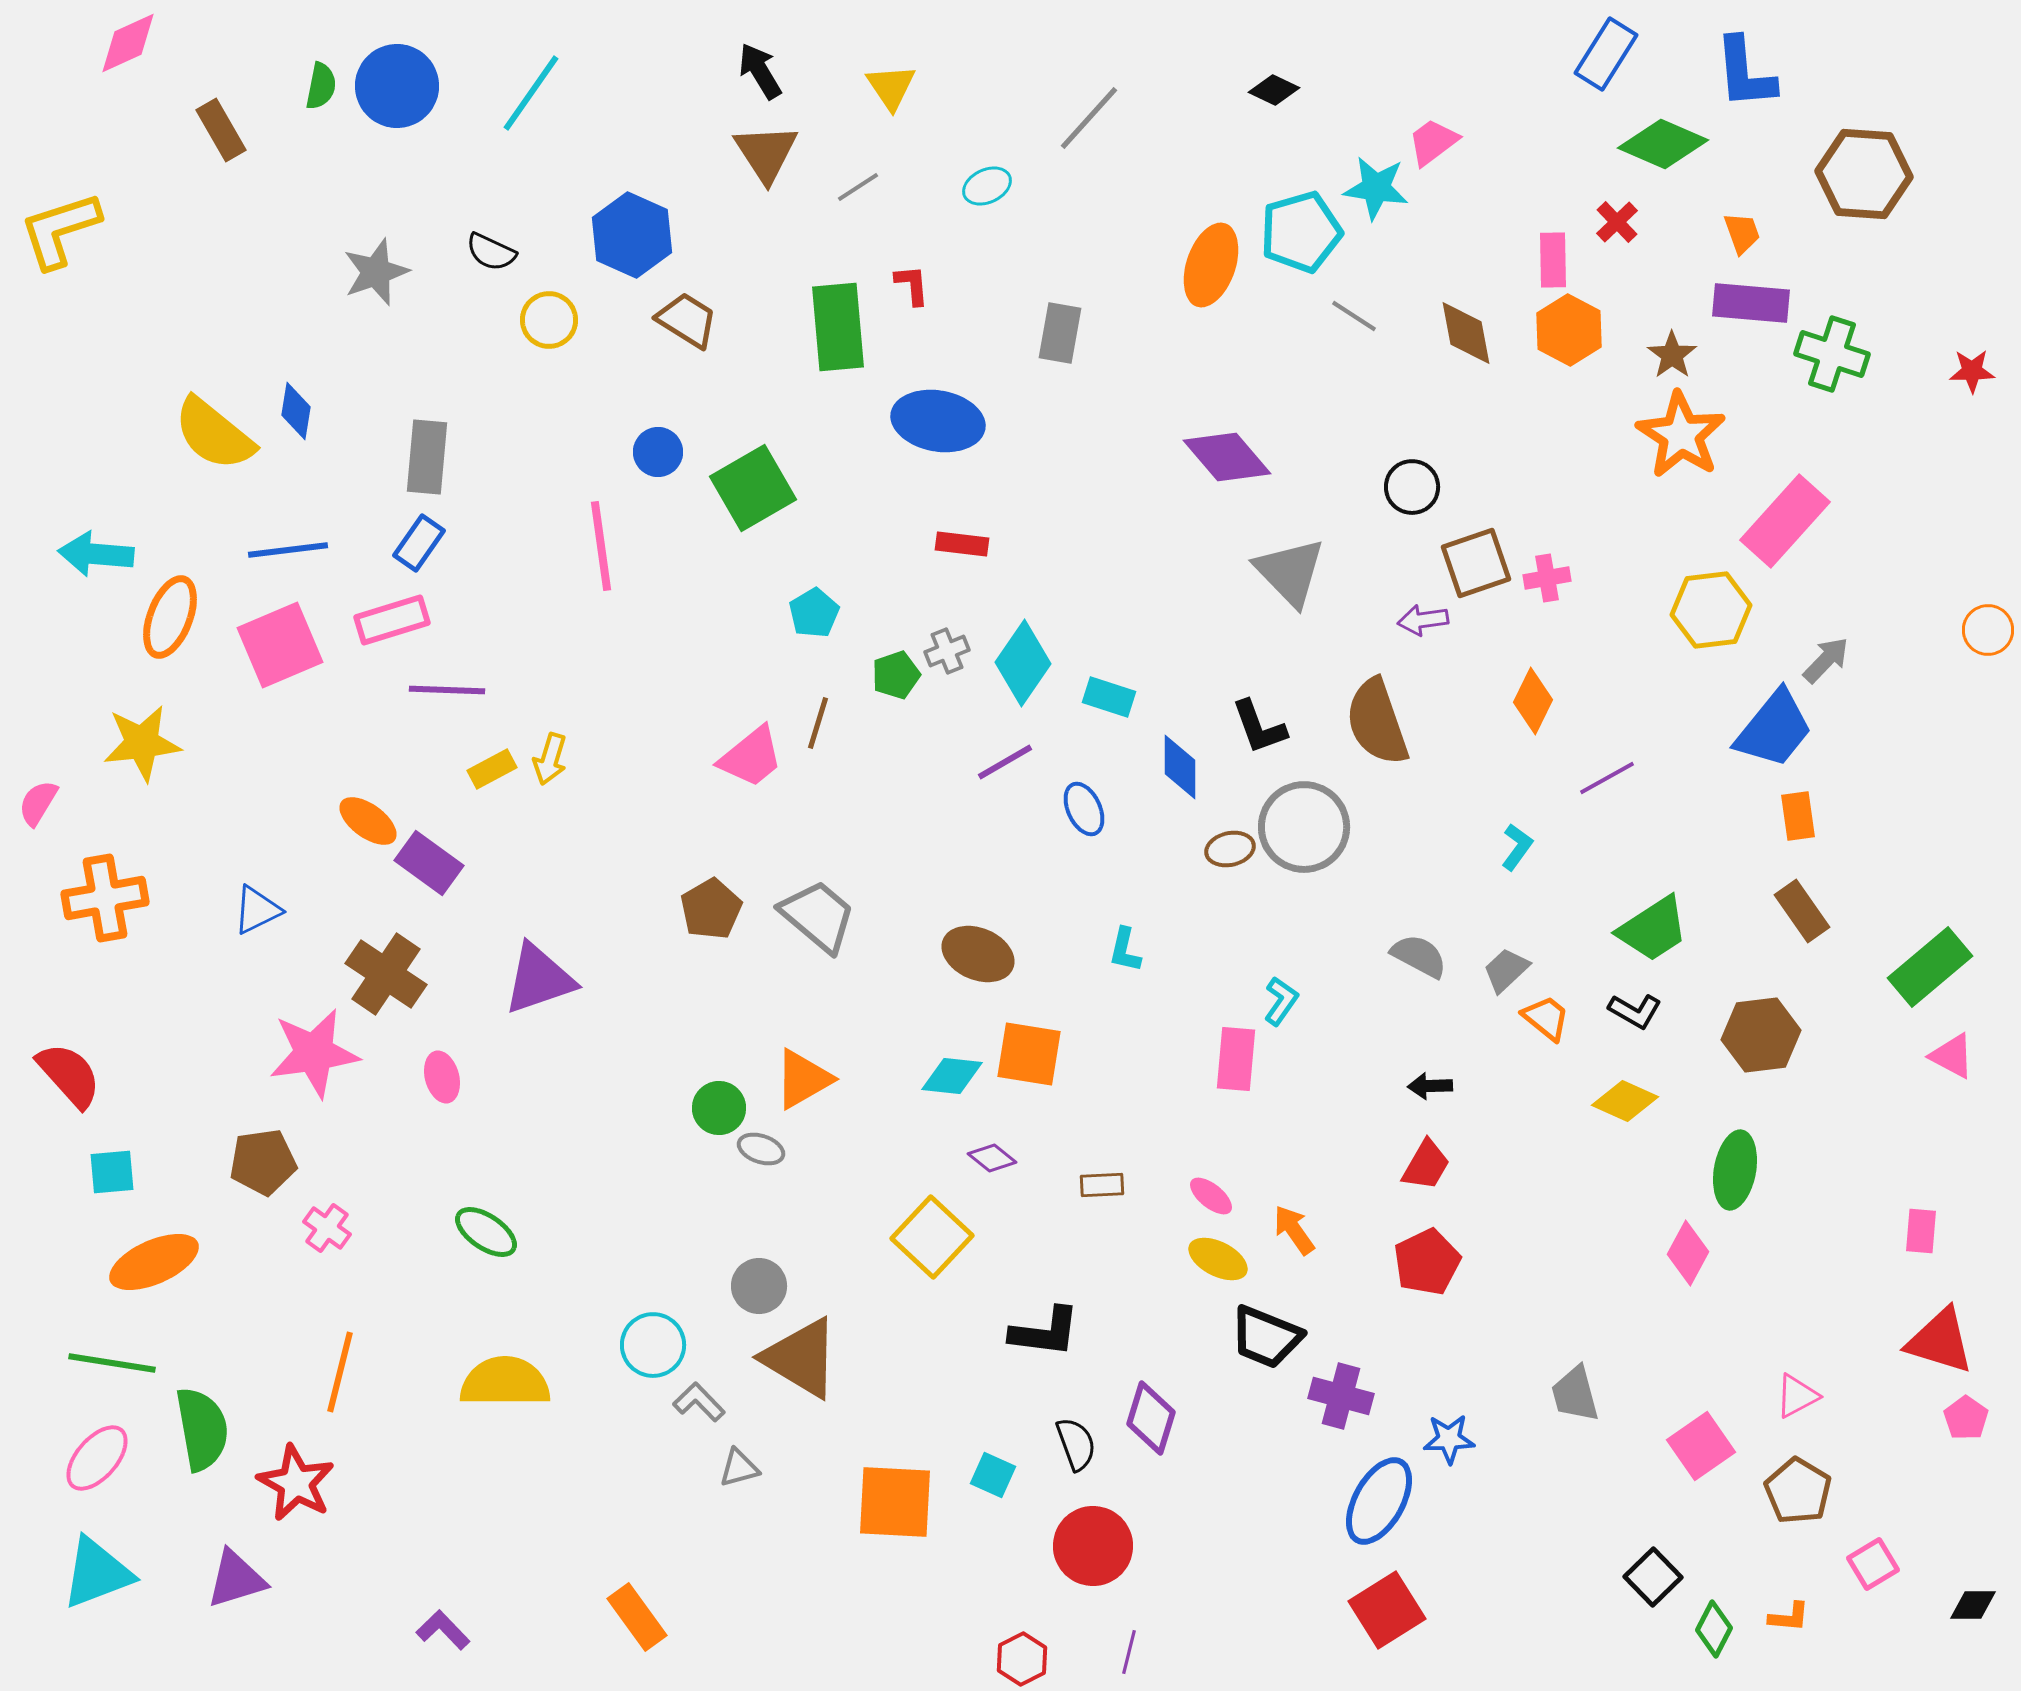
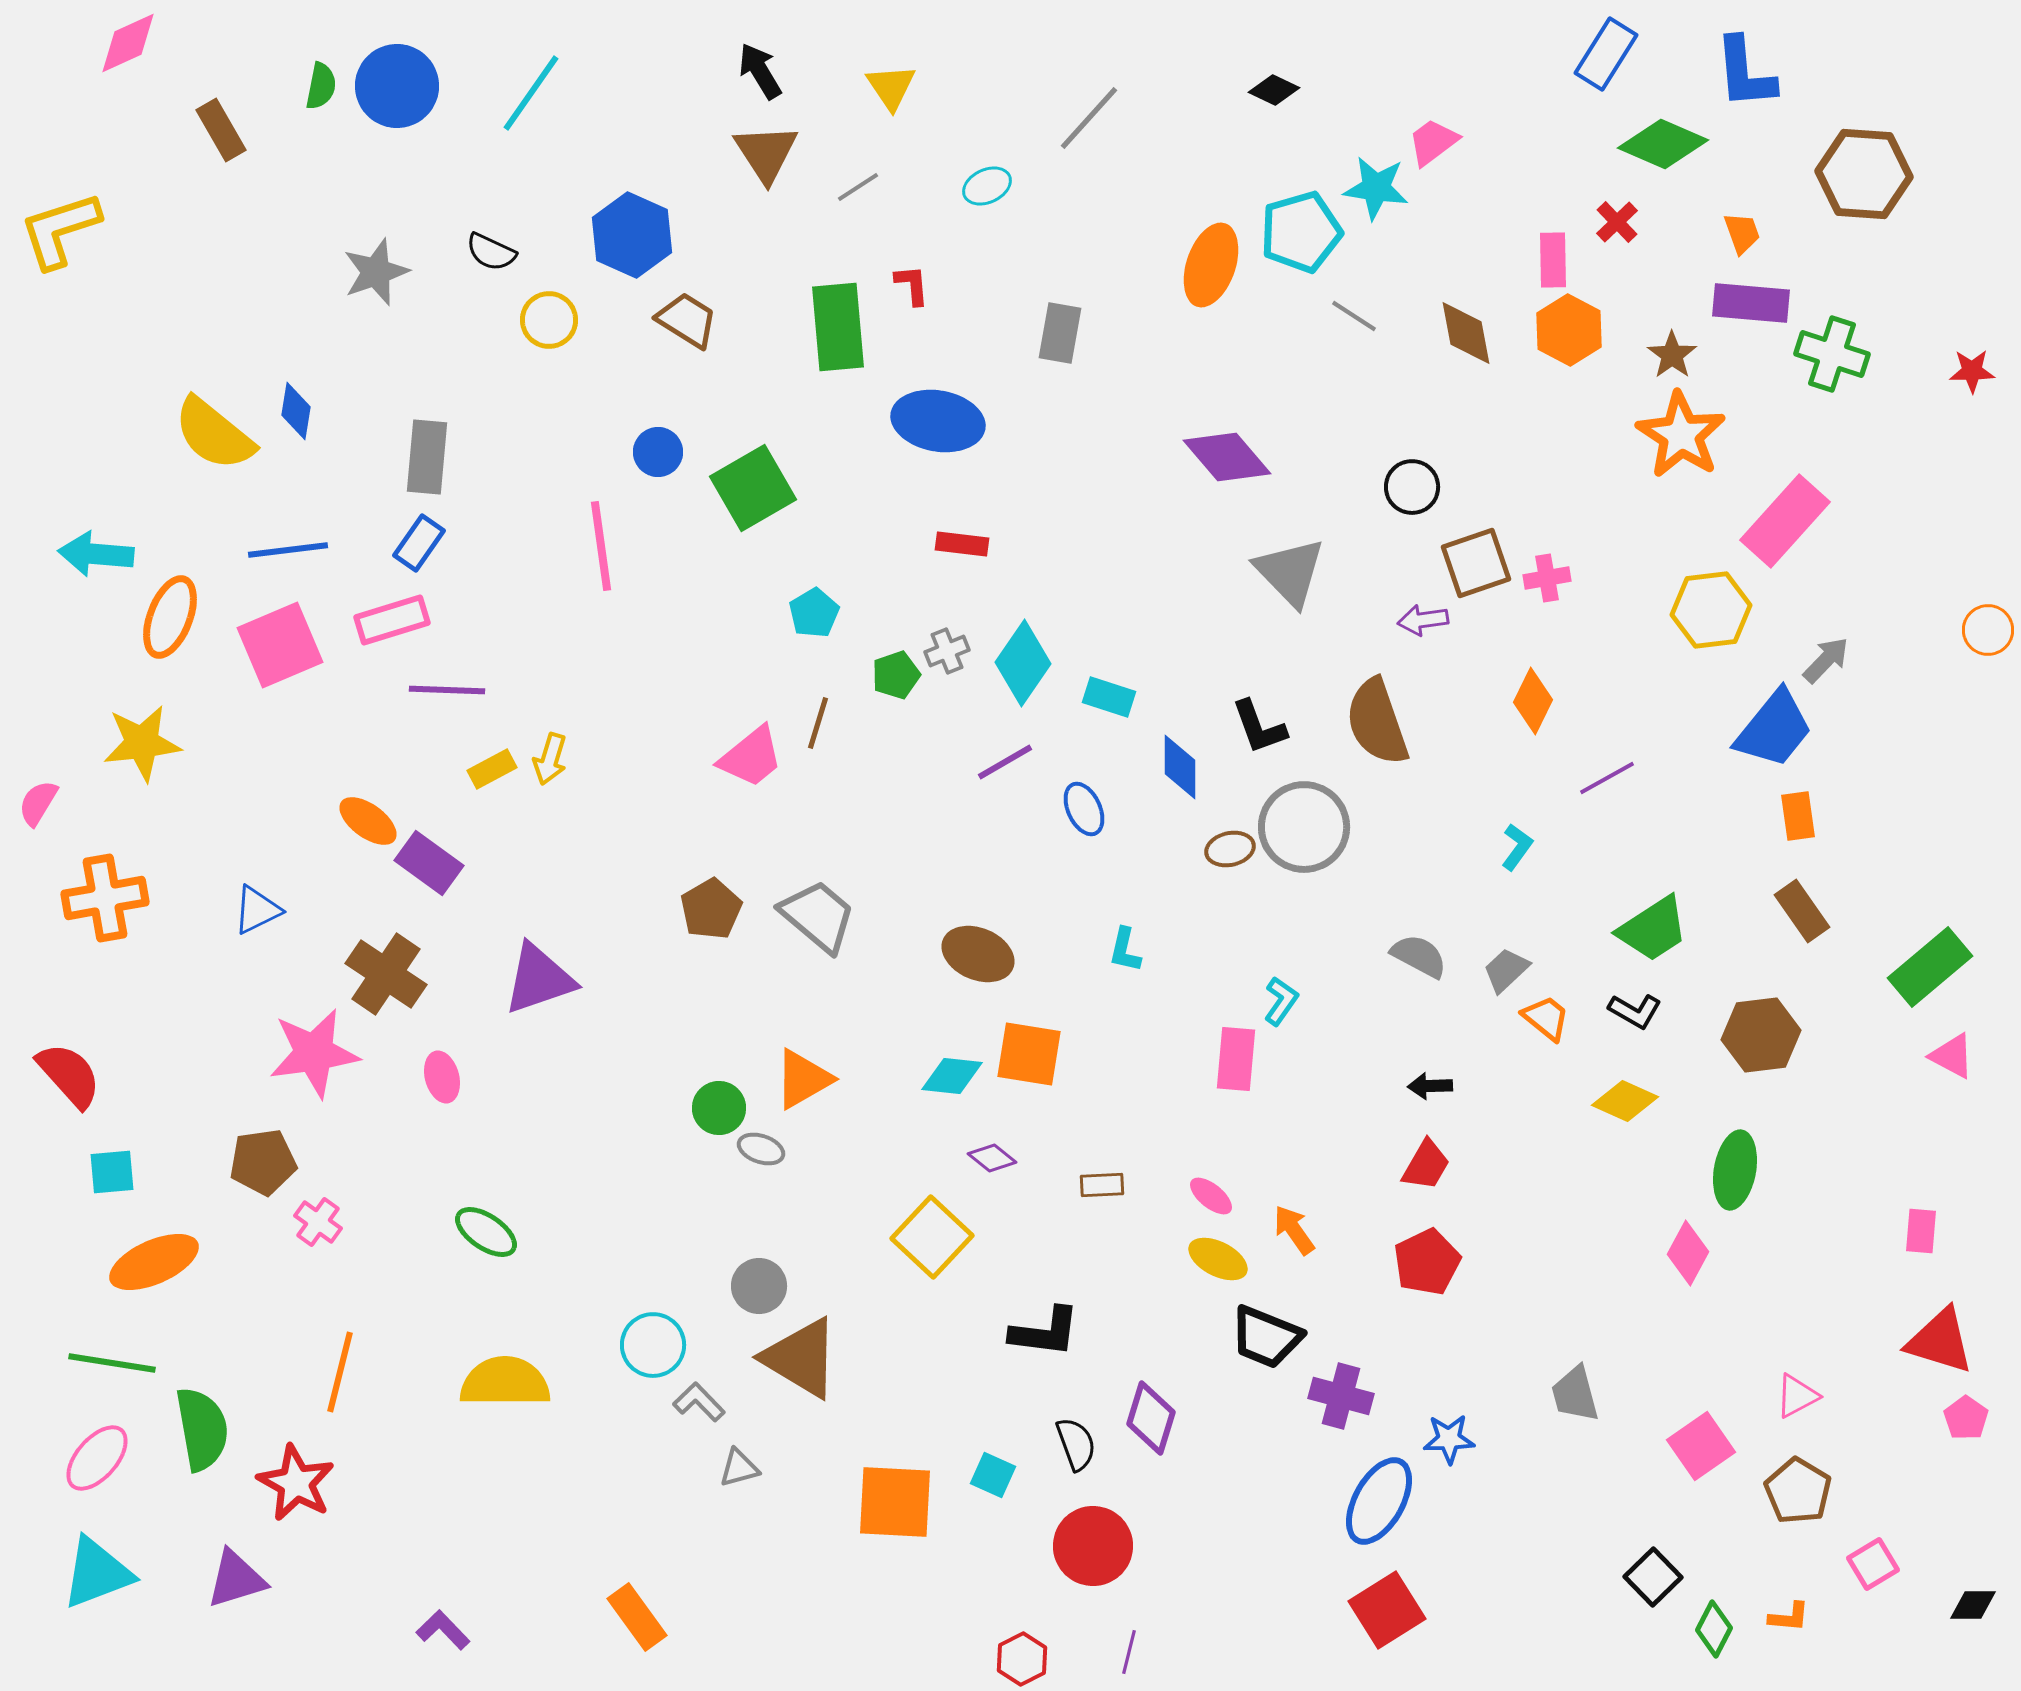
pink cross at (327, 1228): moved 9 px left, 6 px up
